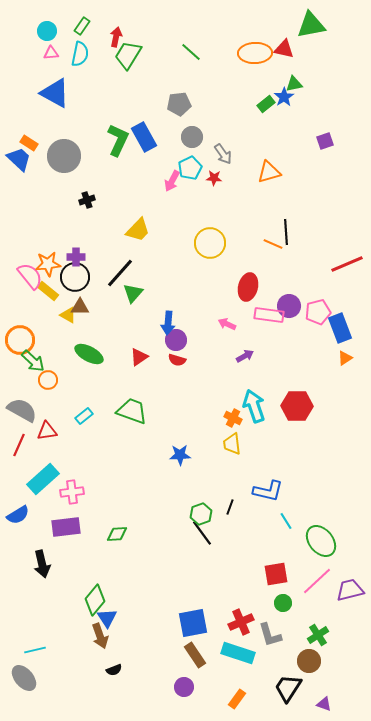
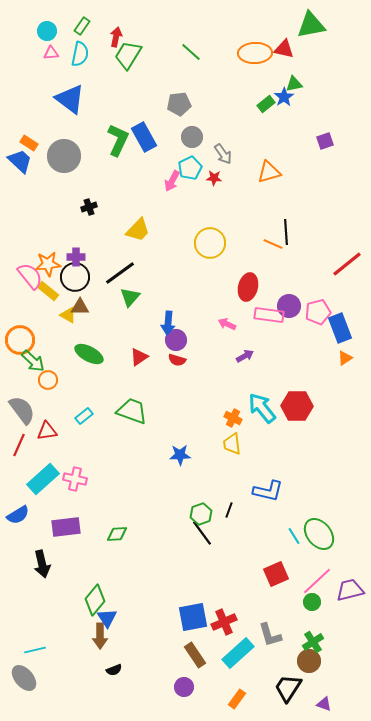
blue triangle at (55, 93): moved 15 px right, 6 px down; rotated 8 degrees clockwise
blue trapezoid at (19, 159): moved 1 px right, 2 px down
black cross at (87, 200): moved 2 px right, 7 px down
red line at (347, 264): rotated 16 degrees counterclockwise
black line at (120, 273): rotated 12 degrees clockwise
green triangle at (133, 293): moved 3 px left, 4 px down
cyan arrow at (254, 406): moved 8 px right, 2 px down; rotated 20 degrees counterclockwise
gray semicircle at (22, 410): rotated 24 degrees clockwise
pink cross at (72, 492): moved 3 px right, 13 px up; rotated 20 degrees clockwise
black line at (230, 507): moved 1 px left, 3 px down
cyan line at (286, 521): moved 8 px right, 15 px down
green ellipse at (321, 541): moved 2 px left, 7 px up
red square at (276, 574): rotated 15 degrees counterclockwise
green circle at (283, 603): moved 29 px right, 1 px up
red cross at (241, 622): moved 17 px left
blue square at (193, 623): moved 6 px up
green cross at (318, 635): moved 5 px left, 7 px down
brown arrow at (100, 636): rotated 20 degrees clockwise
cyan rectangle at (238, 653): rotated 60 degrees counterclockwise
